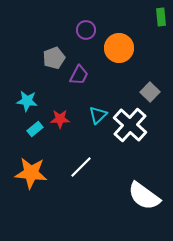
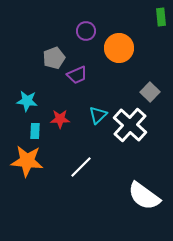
purple circle: moved 1 px down
purple trapezoid: moved 2 px left; rotated 40 degrees clockwise
cyan rectangle: moved 2 px down; rotated 49 degrees counterclockwise
orange star: moved 4 px left, 12 px up
